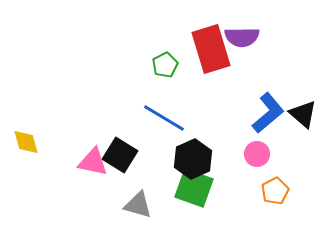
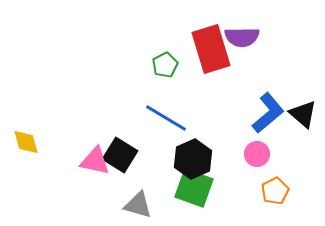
blue line: moved 2 px right
pink triangle: moved 2 px right, 1 px up
